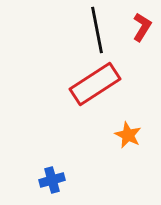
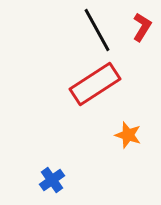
black line: rotated 18 degrees counterclockwise
orange star: rotated 8 degrees counterclockwise
blue cross: rotated 20 degrees counterclockwise
